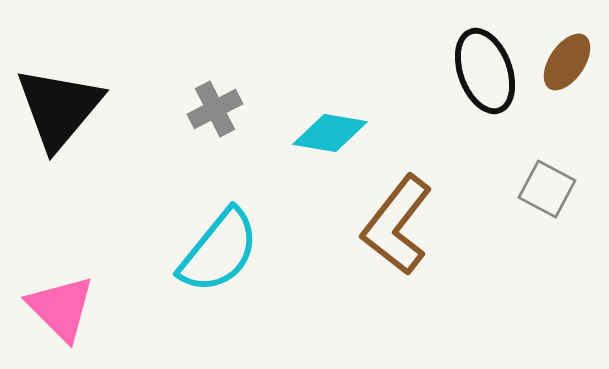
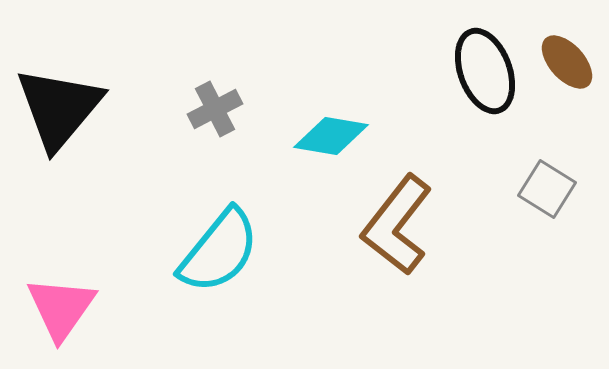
brown ellipse: rotated 76 degrees counterclockwise
cyan diamond: moved 1 px right, 3 px down
gray square: rotated 4 degrees clockwise
pink triangle: rotated 20 degrees clockwise
